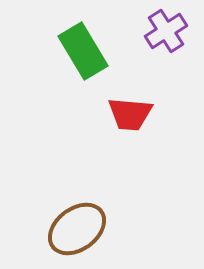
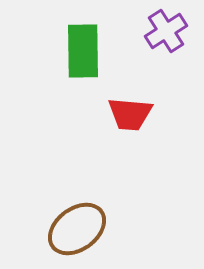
green rectangle: rotated 30 degrees clockwise
